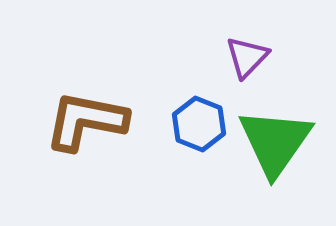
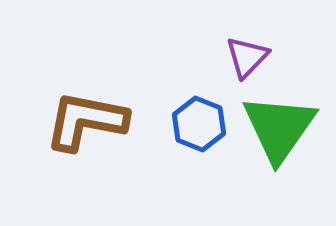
green triangle: moved 4 px right, 14 px up
